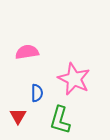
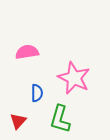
pink star: moved 1 px up
red triangle: moved 5 px down; rotated 12 degrees clockwise
green L-shape: moved 1 px up
